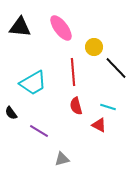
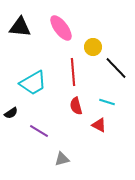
yellow circle: moved 1 px left
cyan line: moved 1 px left, 5 px up
black semicircle: rotated 88 degrees counterclockwise
